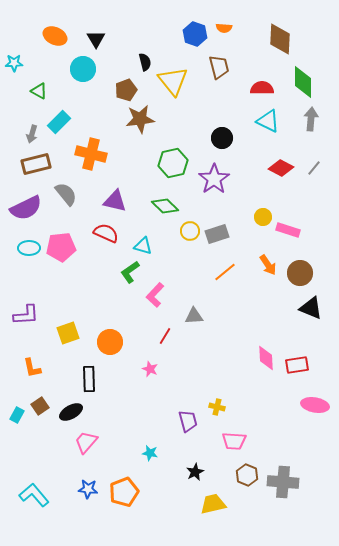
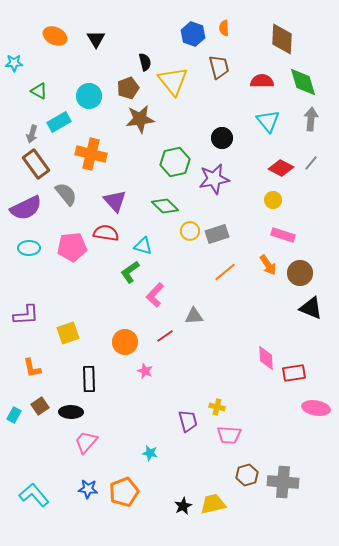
orange semicircle at (224, 28): rotated 84 degrees clockwise
blue hexagon at (195, 34): moved 2 px left
brown diamond at (280, 39): moved 2 px right
cyan circle at (83, 69): moved 6 px right, 27 px down
green diamond at (303, 82): rotated 16 degrees counterclockwise
red semicircle at (262, 88): moved 7 px up
brown pentagon at (126, 90): moved 2 px right, 2 px up
cyan triangle at (268, 121): rotated 25 degrees clockwise
cyan rectangle at (59, 122): rotated 15 degrees clockwise
green hexagon at (173, 163): moved 2 px right, 1 px up
brown rectangle at (36, 164): rotated 68 degrees clockwise
gray line at (314, 168): moved 3 px left, 5 px up
purple star at (214, 179): rotated 24 degrees clockwise
purple triangle at (115, 201): rotated 35 degrees clockwise
yellow circle at (263, 217): moved 10 px right, 17 px up
pink rectangle at (288, 230): moved 5 px left, 5 px down
red semicircle at (106, 233): rotated 15 degrees counterclockwise
pink pentagon at (61, 247): moved 11 px right
red line at (165, 336): rotated 24 degrees clockwise
orange circle at (110, 342): moved 15 px right
red rectangle at (297, 365): moved 3 px left, 8 px down
pink star at (150, 369): moved 5 px left, 2 px down
pink ellipse at (315, 405): moved 1 px right, 3 px down
black ellipse at (71, 412): rotated 30 degrees clockwise
cyan rectangle at (17, 415): moved 3 px left
pink trapezoid at (234, 441): moved 5 px left, 6 px up
black star at (195, 472): moved 12 px left, 34 px down
brown hexagon at (247, 475): rotated 20 degrees clockwise
